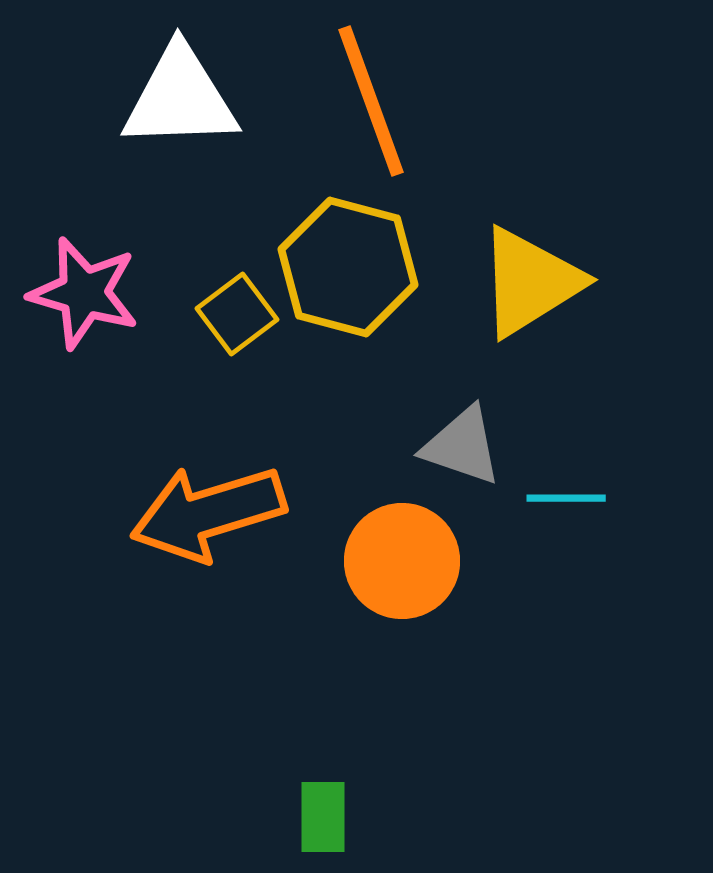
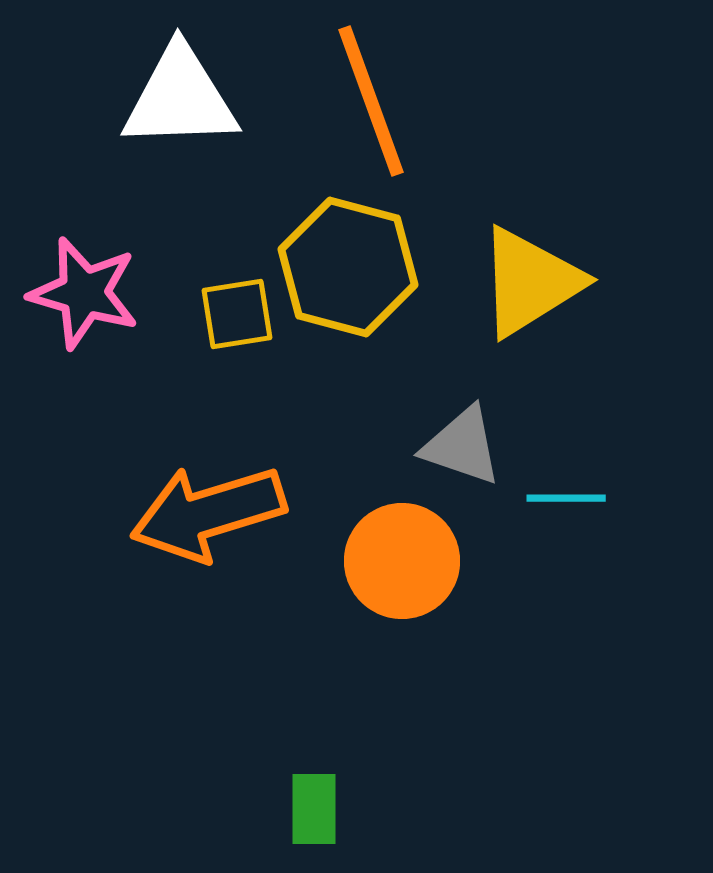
yellow square: rotated 28 degrees clockwise
green rectangle: moved 9 px left, 8 px up
